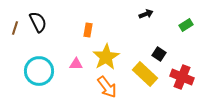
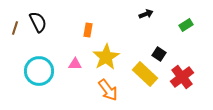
pink triangle: moved 1 px left
red cross: rotated 30 degrees clockwise
orange arrow: moved 1 px right, 3 px down
